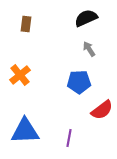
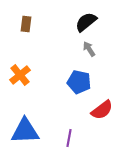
black semicircle: moved 4 px down; rotated 15 degrees counterclockwise
blue pentagon: rotated 15 degrees clockwise
